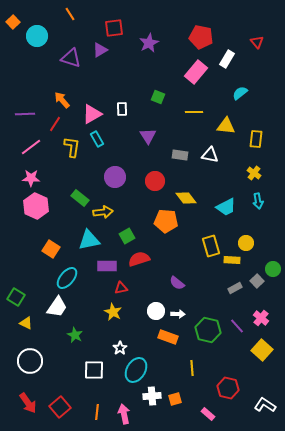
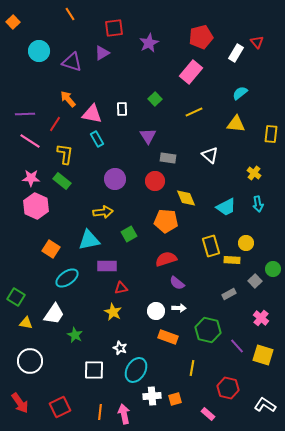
cyan circle at (37, 36): moved 2 px right, 15 px down
red pentagon at (201, 37): rotated 25 degrees counterclockwise
purple triangle at (100, 50): moved 2 px right, 3 px down
purple triangle at (71, 58): moved 1 px right, 4 px down
white rectangle at (227, 59): moved 9 px right, 6 px up
pink rectangle at (196, 72): moved 5 px left
green square at (158, 97): moved 3 px left, 2 px down; rotated 24 degrees clockwise
orange arrow at (62, 100): moved 6 px right, 1 px up
yellow line at (194, 112): rotated 24 degrees counterclockwise
pink triangle at (92, 114): rotated 40 degrees clockwise
yellow triangle at (226, 126): moved 10 px right, 2 px up
yellow rectangle at (256, 139): moved 15 px right, 5 px up
pink line at (31, 147): moved 1 px left, 6 px up; rotated 70 degrees clockwise
yellow L-shape at (72, 147): moved 7 px left, 7 px down
gray rectangle at (180, 155): moved 12 px left, 3 px down
white triangle at (210, 155): rotated 30 degrees clockwise
purple circle at (115, 177): moved 2 px down
green rectangle at (80, 198): moved 18 px left, 17 px up
yellow diamond at (186, 198): rotated 15 degrees clockwise
cyan arrow at (258, 201): moved 3 px down
green square at (127, 236): moved 2 px right, 2 px up
red semicircle at (139, 259): moved 27 px right
cyan ellipse at (67, 278): rotated 15 degrees clockwise
gray square at (257, 281): moved 2 px left
gray rectangle at (235, 288): moved 6 px left, 6 px down
white trapezoid at (57, 307): moved 3 px left, 7 px down
white arrow at (178, 314): moved 1 px right, 6 px up
yellow triangle at (26, 323): rotated 16 degrees counterclockwise
purple line at (237, 326): moved 20 px down
white star at (120, 348): rotated 16 degrees counterclockwise
yellow square at (262, 350): moved 1 px right, 5 px down; rotated 25 degrees counterclockwise
yellow line at (192, 368): rotated 14 degrees clockwise
red arrow at (28, 403): moved 8 px left
red square at (60, 407): rotated 15 degrees clockwise
orange line at (97, 412): moved 3 px right
